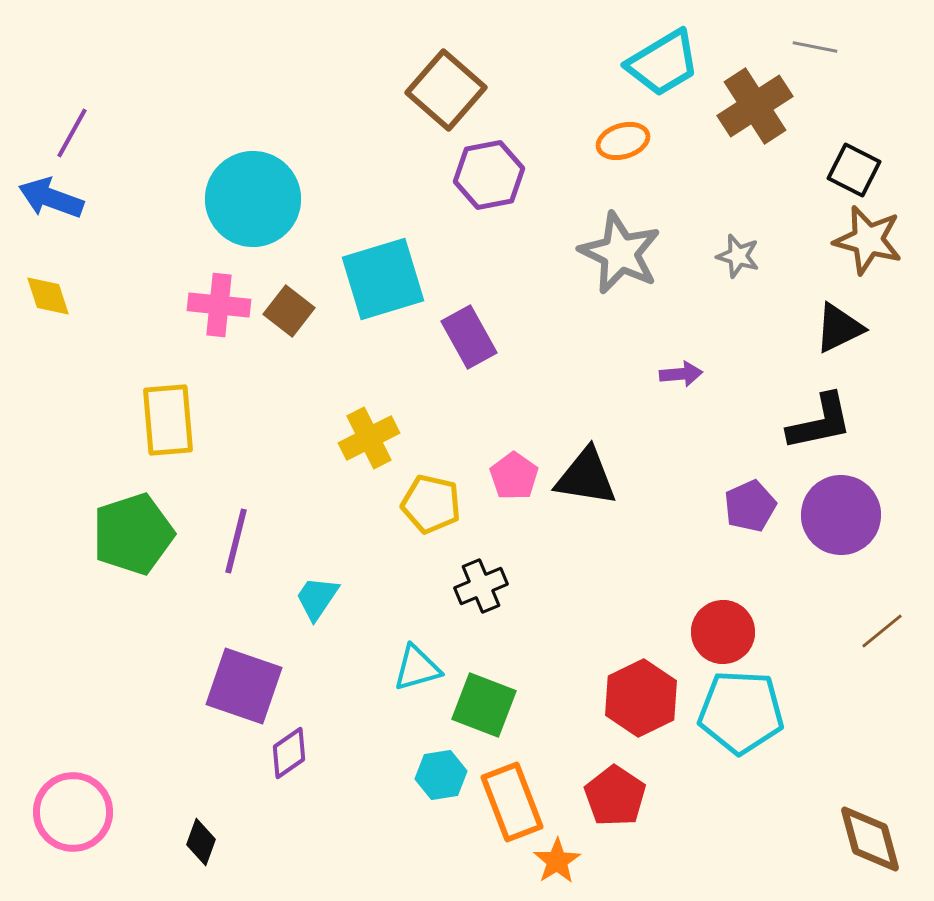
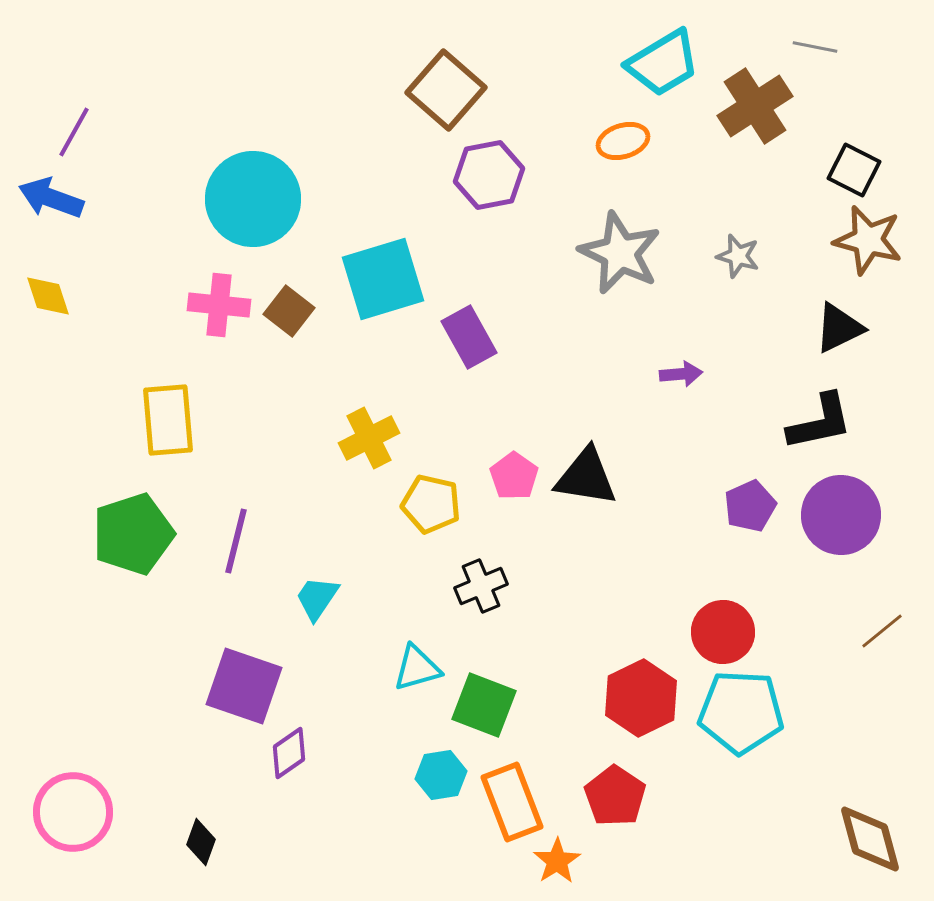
purple line at (72, 133): moved 2 px right, 1 px up
